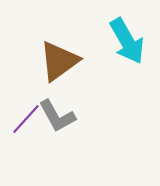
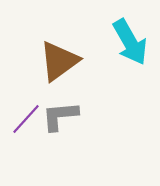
cyan arrow: moved 3 px right, 1 px down
gray L-shape: moved 3 px right; rotated 114 degrees clockwise
